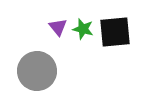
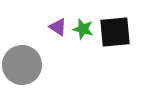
purple triangle: rotated 18 degrees counterclockwise
gray circle: moved 15 px left, 6 px up
